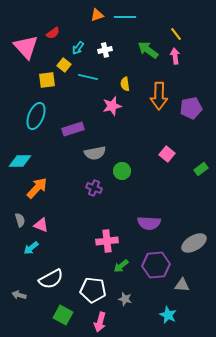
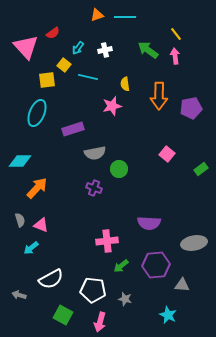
cyan ellipse at (36, 116): moved 1 px right, 3 px up
green circle at (122, 171): moved 3 px left, 2 px up
gray ellipse at (194, 243): rotated 20 degrees clockwise
